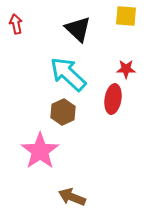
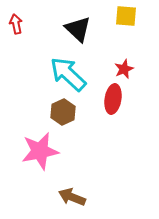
red star: moved 2 px left; rotated 24 degrees counterclockwise
pink star: rotated 24 degrees clockwise
